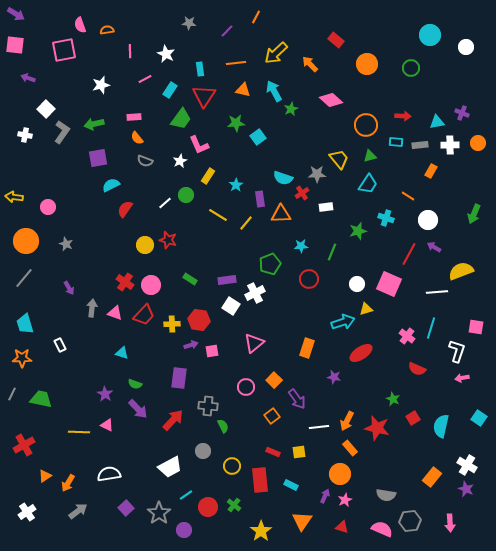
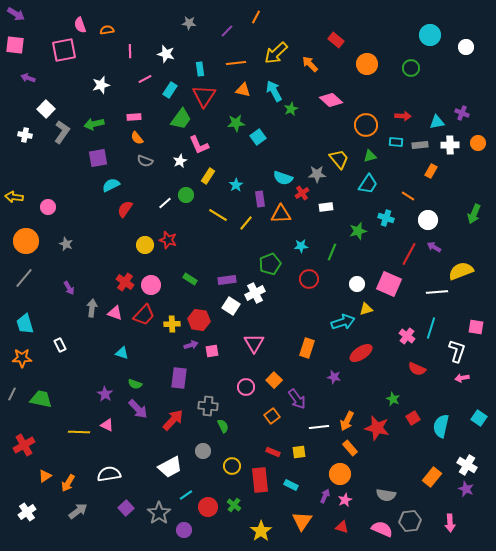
white star at (166, 54): rotated 12 degrees counterclockwise
pink triangle at (254, 343): rotated 20 degrees counterclockwise
